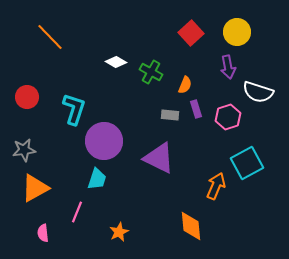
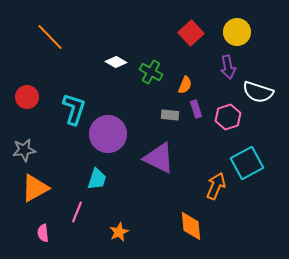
purple circle: moved 4 px right, 7 px up
